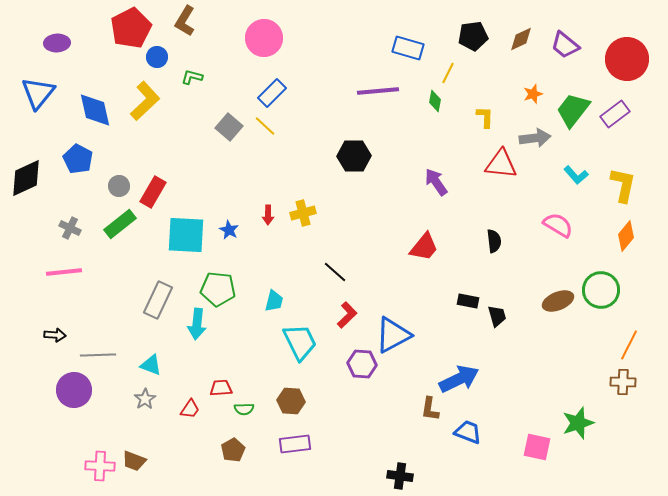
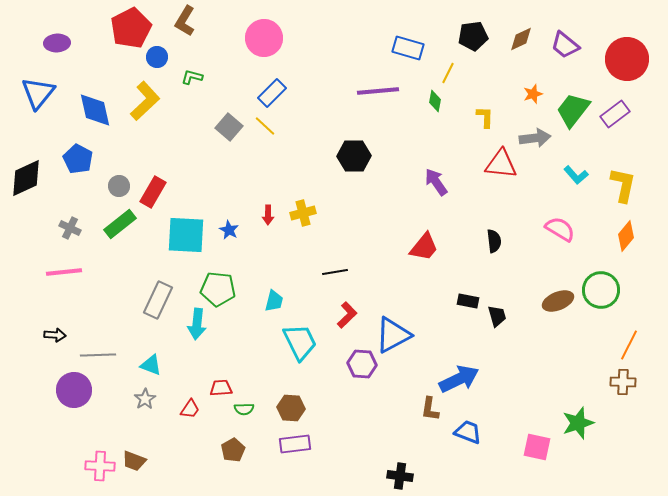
pink semicircle at (558, 225): moved 2 px right, 4 px down
black line at (335, 272): rotated 50 degrees counterclockwise
brown hexagon at (291, 401): moved 7 px down
